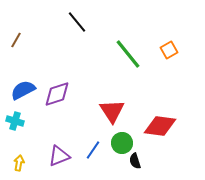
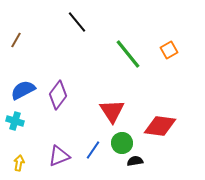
purple diamond: moved 1 px right, 1 px down; rotated 36 degrees counterclockwise
black semicircle: rotated 98 degrees clockwise
